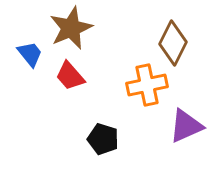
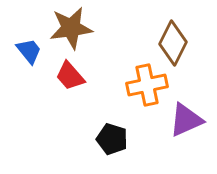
brown star: rotated 15 degrees clockwise
blue trapezoid: moved 1 px left, 3 px up
purple triangle: moved 6 px up
black pentagon: moved 9 px right
